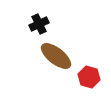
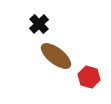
black cross: rotated 18 degrees counterclockwise
